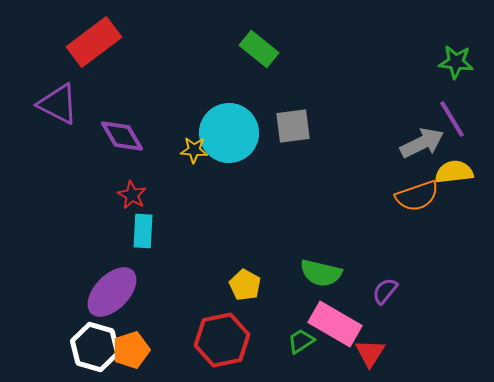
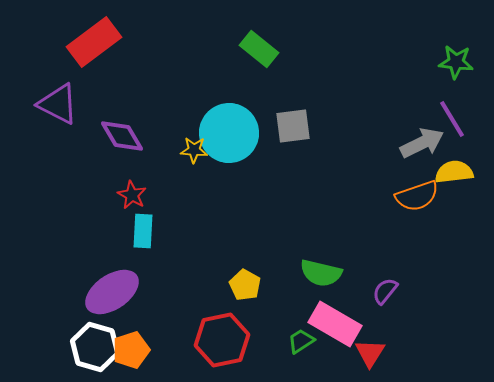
purple ellipse: rotated 12 degrees clockwise
